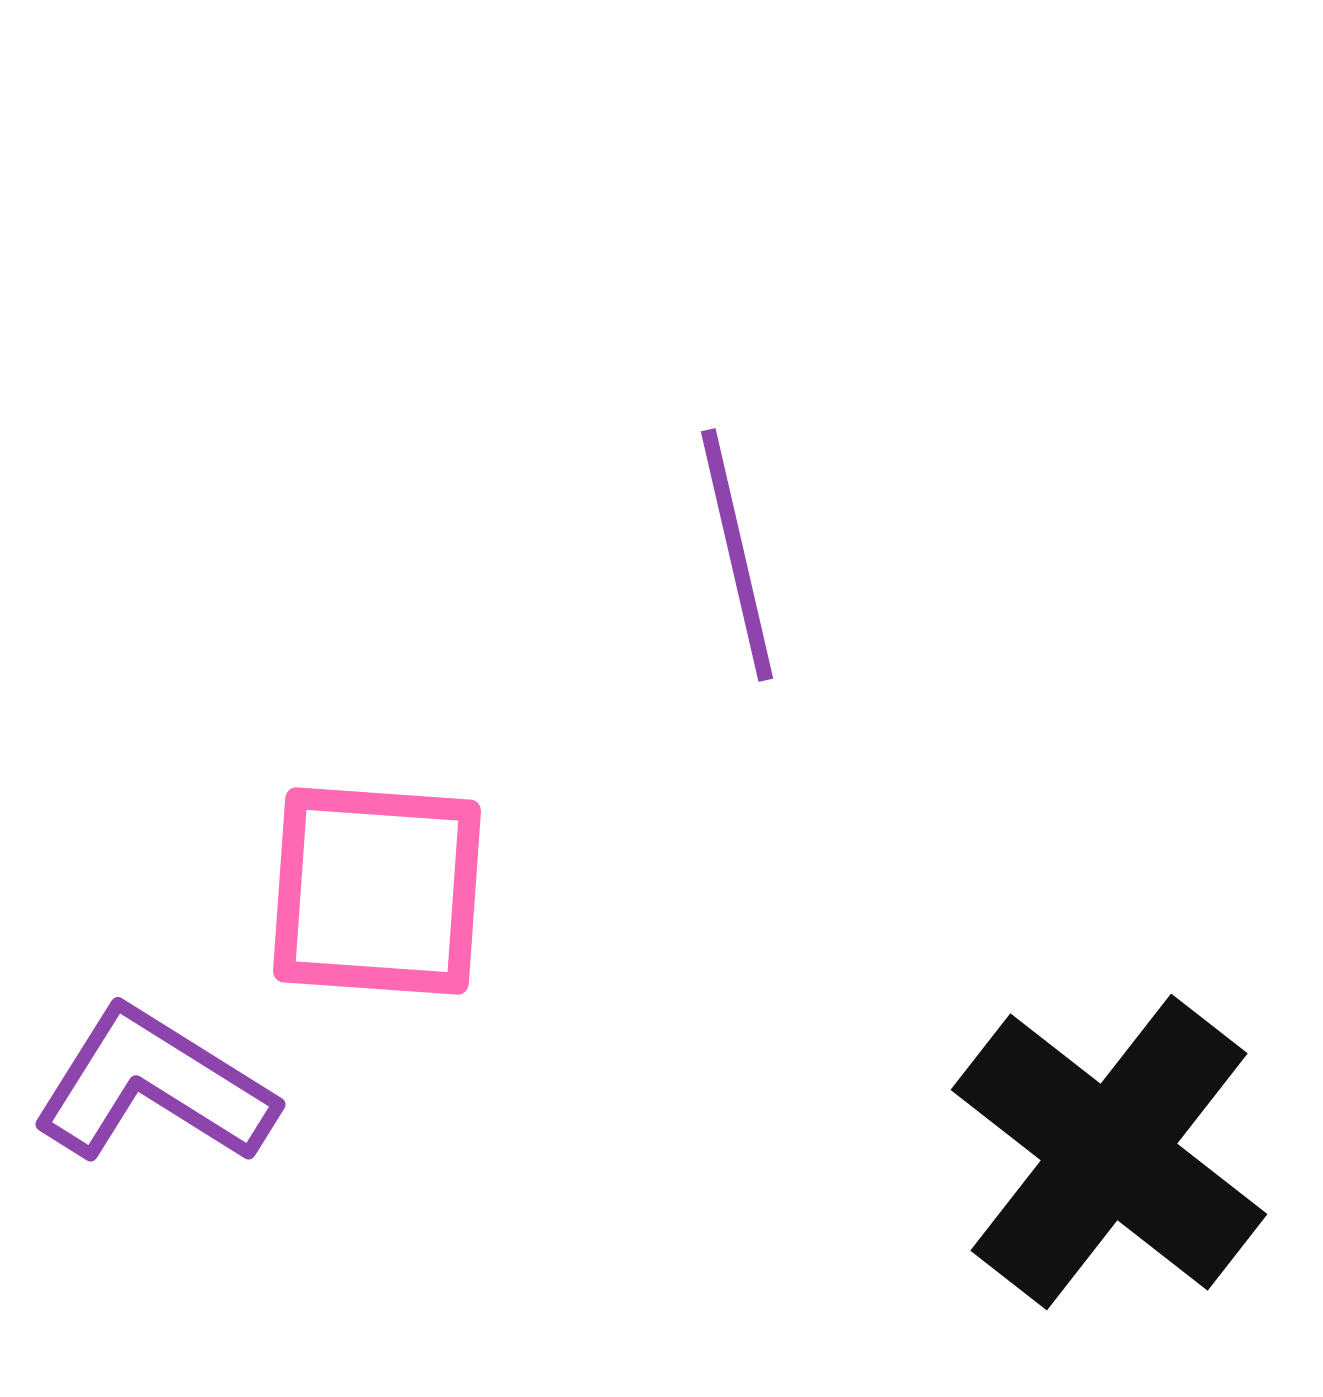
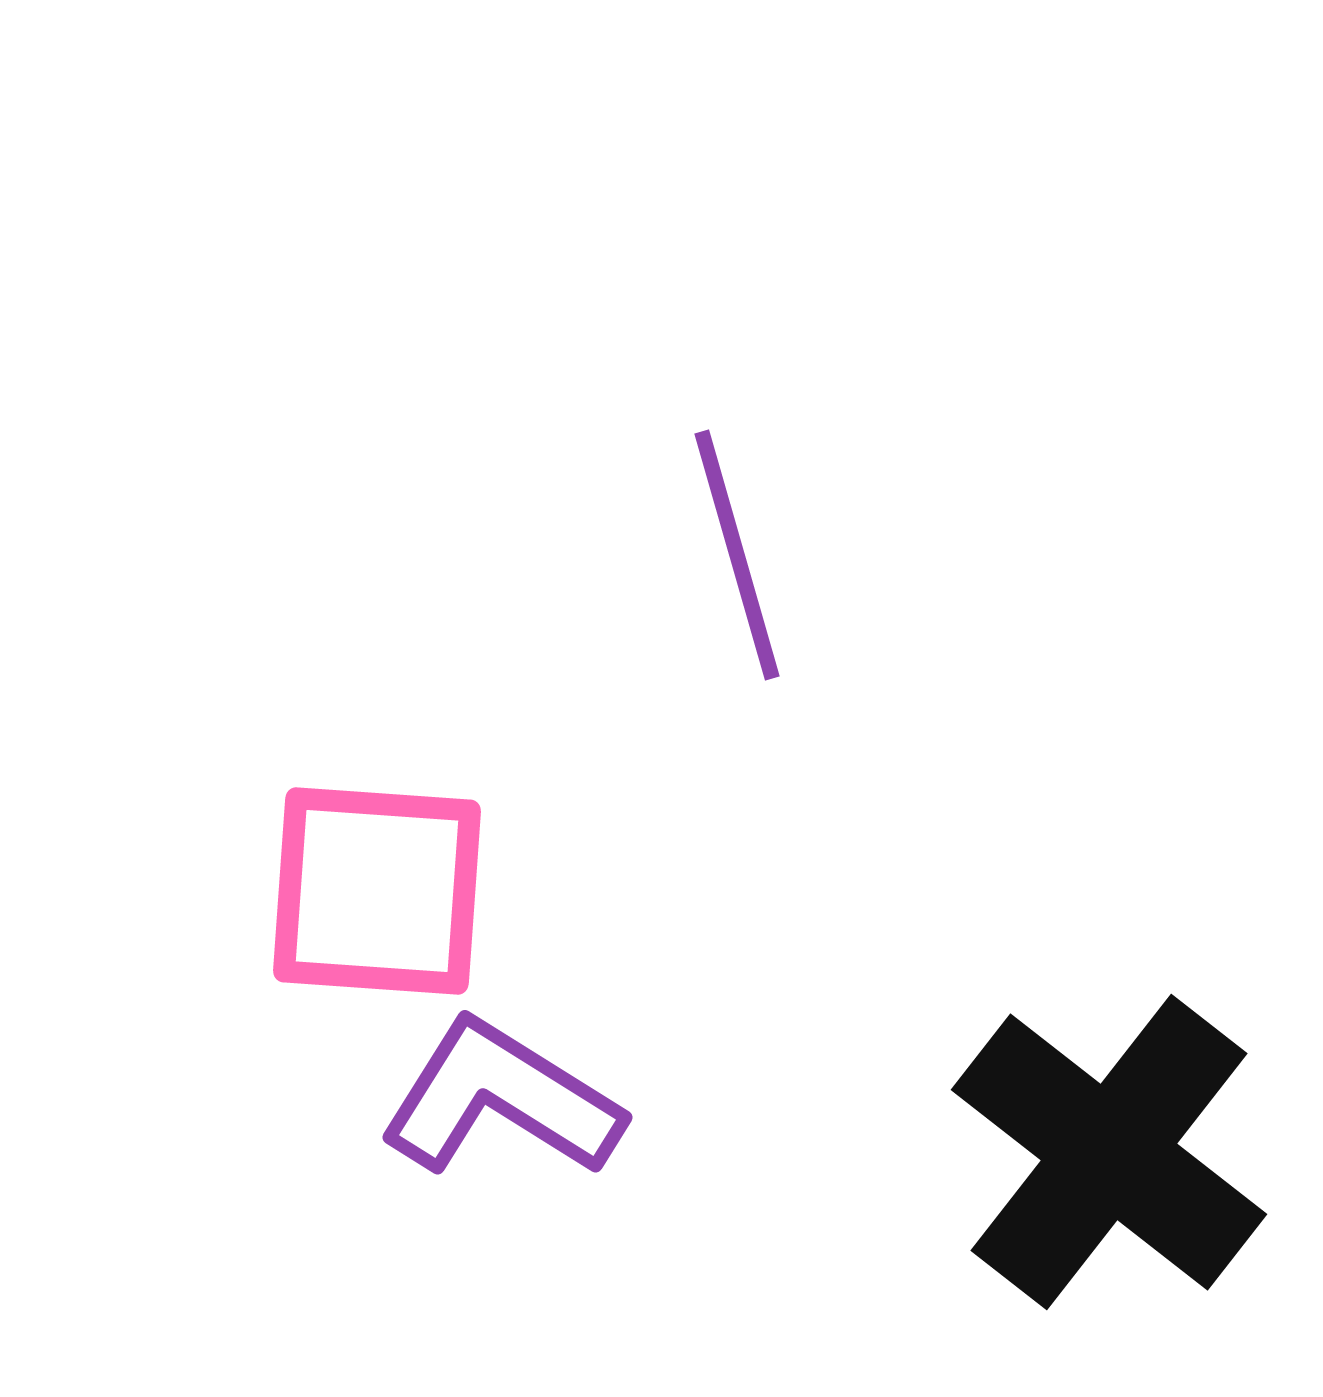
purple line: rotated 3 degrees counterclockwise
purple L-shape: moved 347 px right, 13 px down
